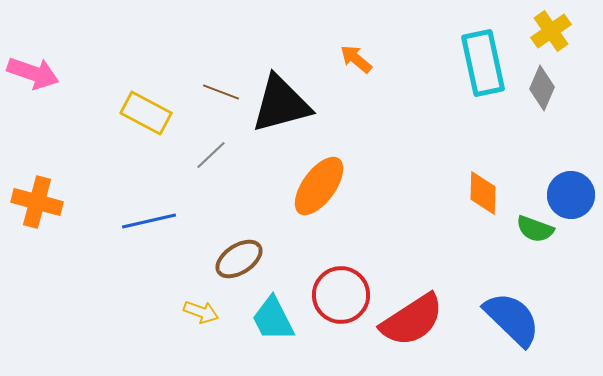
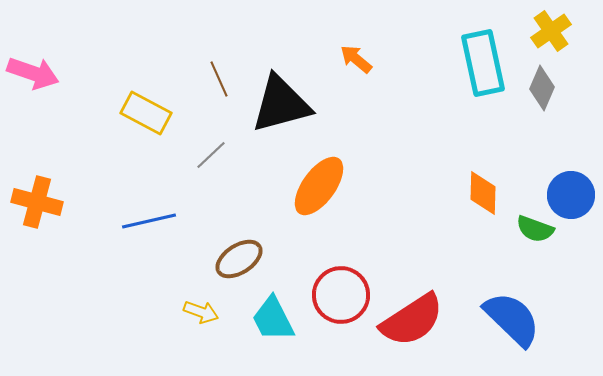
brown line: moved 2 px left, 13 px up; rotated 45 degrees clockwise
